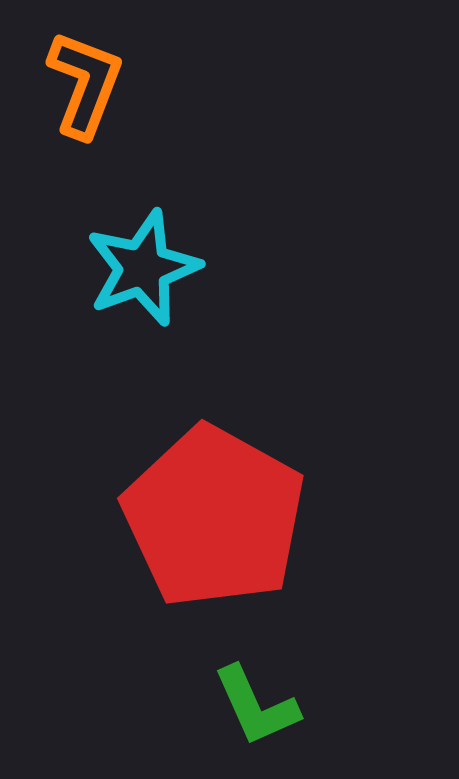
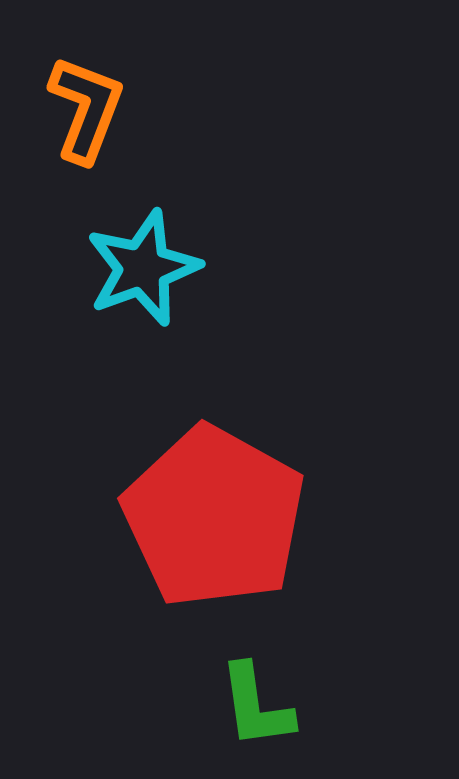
orange L-shape: moved 1 px right, 25 px down
green L-shape: rotated 16 degrees clockwise
